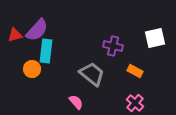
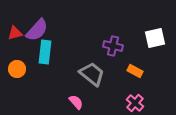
red triangle: moved 2 px up
cyan rectangle: moved 1 px left, 1 px down
orange circle: moved 15 px left
